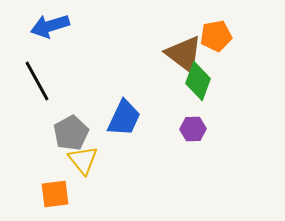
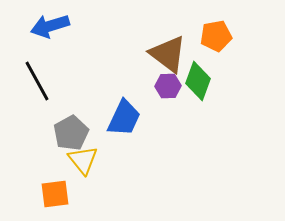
brown triangle: moved 16 px left
purple hexagon: moved 25 px left, 43 px up
